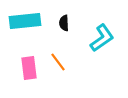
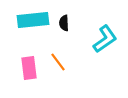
cyan rectangle: moved 8 px right, 1 px up
cyan L-shape: moved 3 px right, 1 px down
